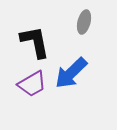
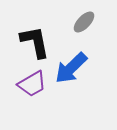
gray ellipse: rotated 30 degrees clockwise
blue arrow: moved 5 px up
